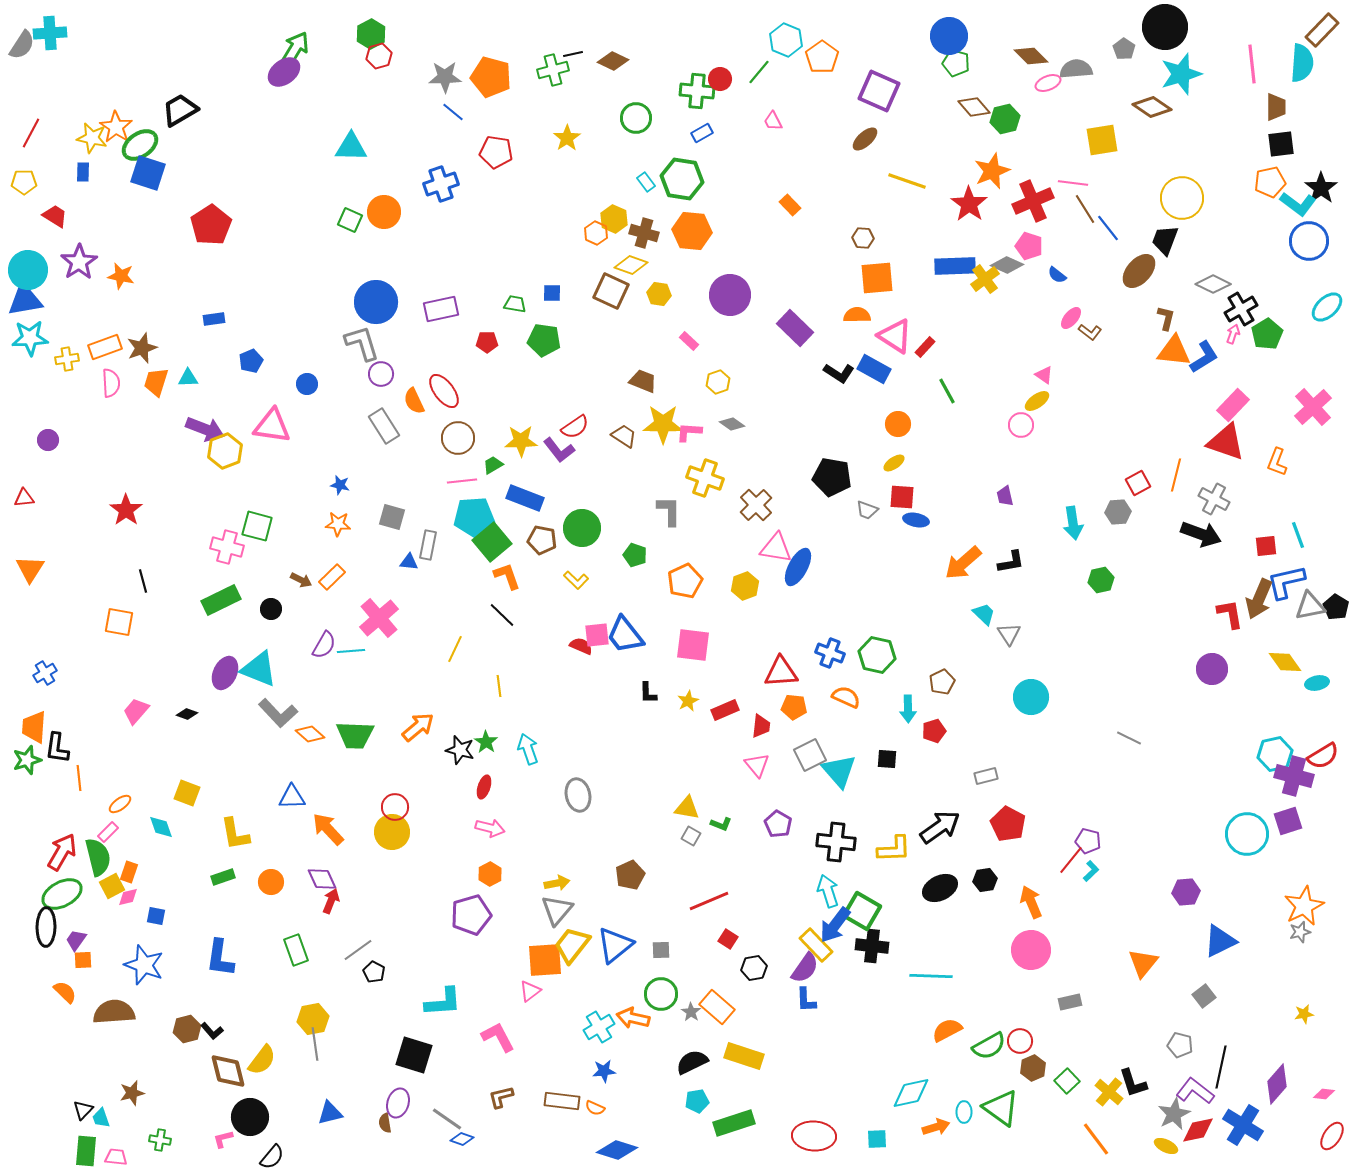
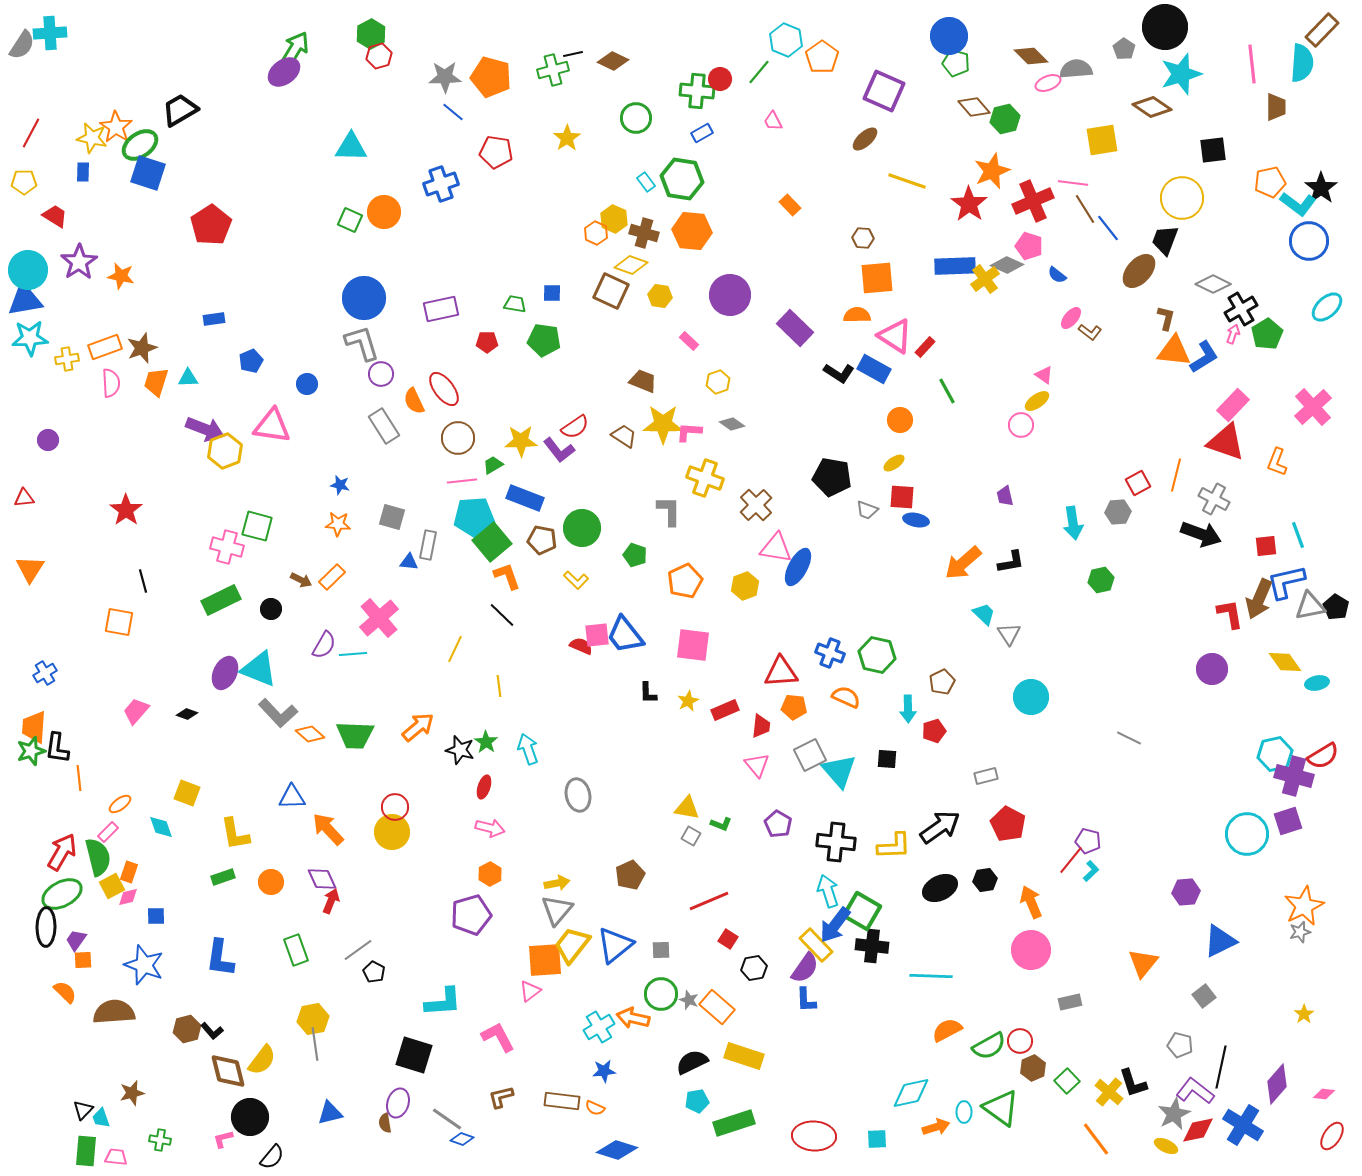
purple square at (879, 91): moved 5 px right
black square at (1281, 144): moved 68 px left, 6 px down
yellow hexagon at (659, 294): moved 1 px right, 2 px down
blue circle at (376, 302): moved 12 px left, 4 px up
red ellipse at (444, 391): moved 2 px up
orange circle at (898, 424): moved 2 px right, 4 px up
cyan line at (351, 651): moved 2 px right, 3 px down
green star at (27, 760): moved 4 px right, 9 px up
yellow L-shape at (894, 849): moved 3 px up
blue square at (156, 916): rotated 12 degrees counterclockwise
gray star at (691, 1012): moved 2 px left, 12 px up; rotated 12 degrees counterclockwise
yellow star at (1304, 1014): rotated 24 degrees counterclockwise
